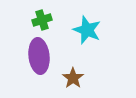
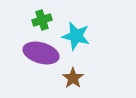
cyan star: moved 11 px left, 6 px down; rotated 8 degrees counterclockwise
purple ellipse: moved 2 px right, 3 px up; rotated 68 degrees counterclockwise
